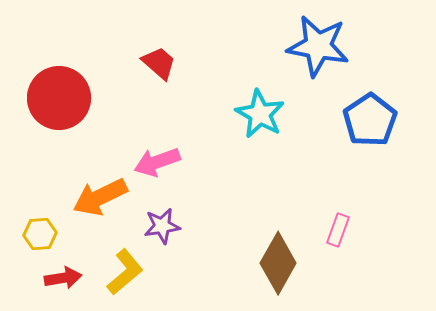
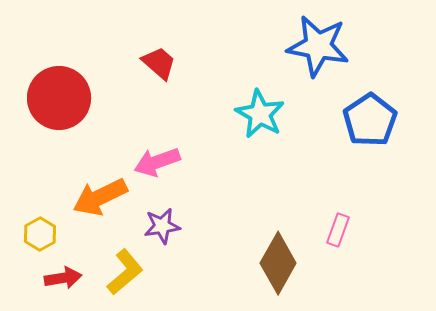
yellow hexagon: rotated 24 degrees counterclockwise
